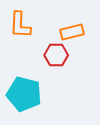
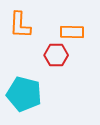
orange rectangle: rotated 15 degrees clockwise
